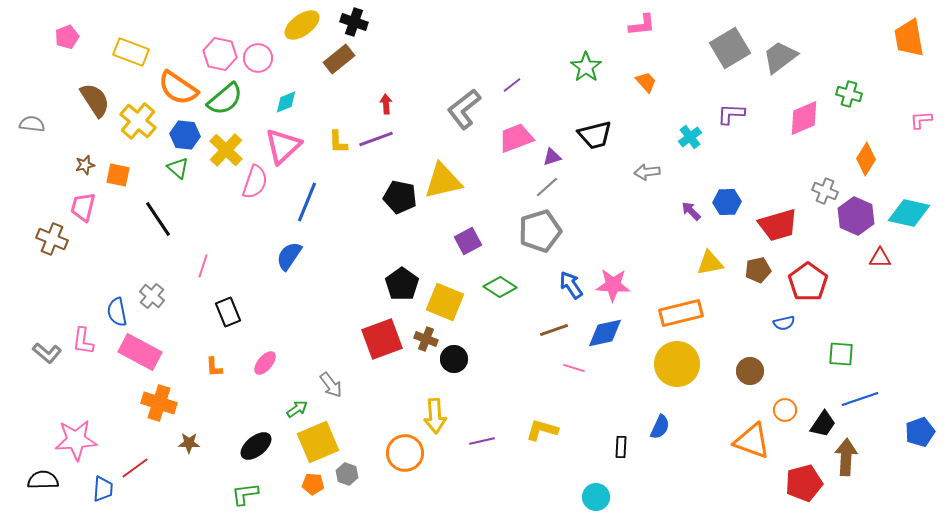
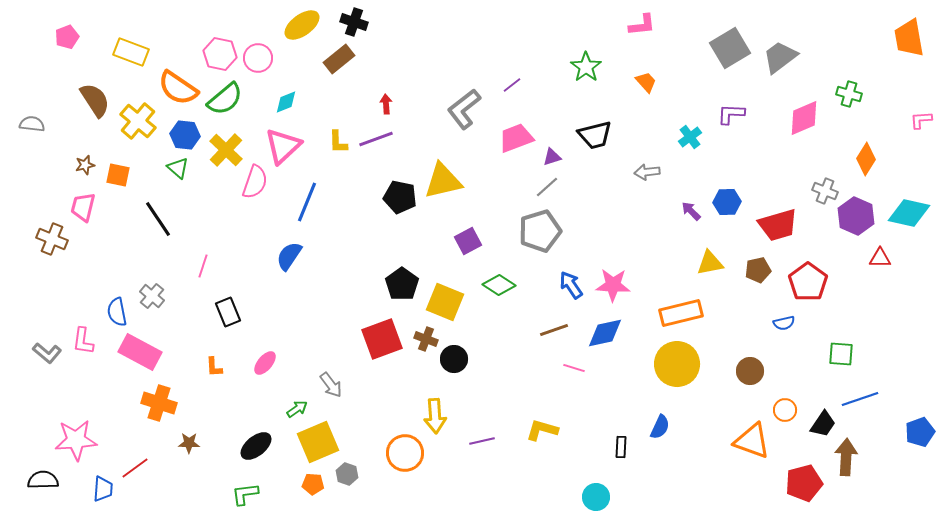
green diamond at (500, 287): moved 1 px left, 2 px up
